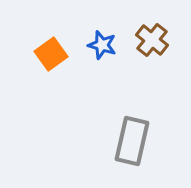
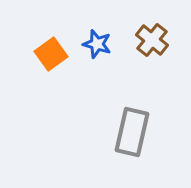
blue star: moved 5 px left, 1 px up
gray rectangle: moved 9 px up
